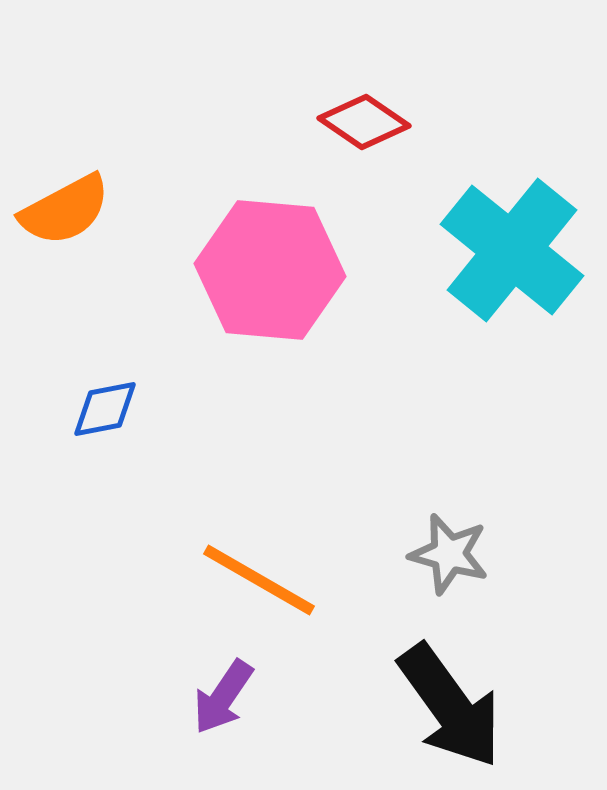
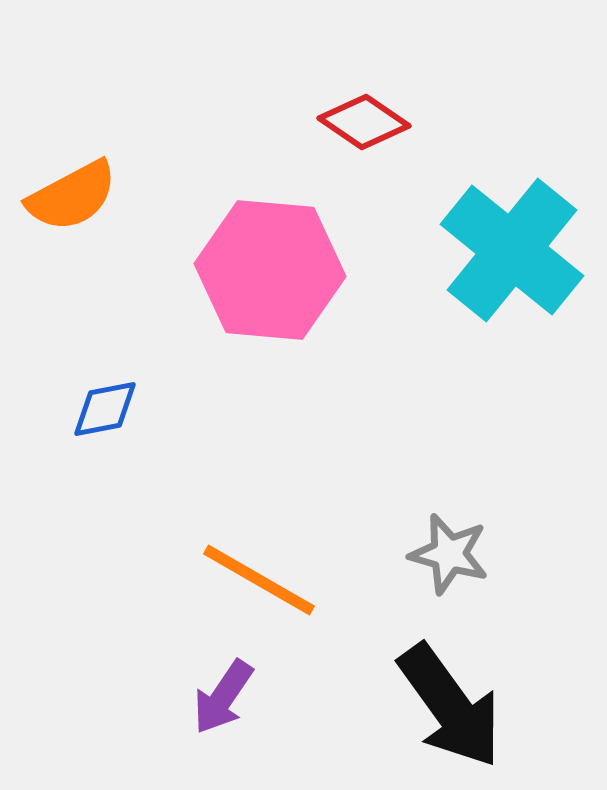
orange semicircle: moved 7 px right, 14 px up
